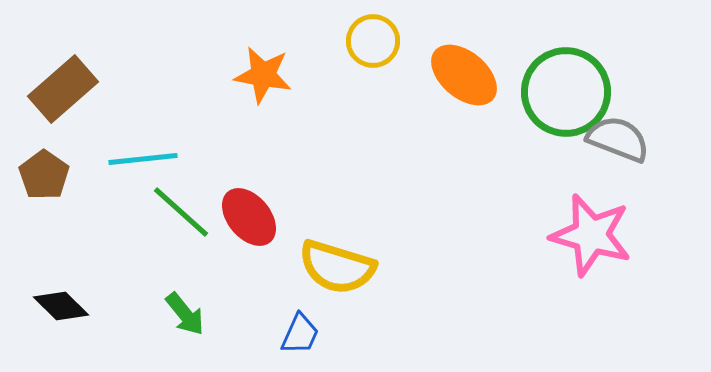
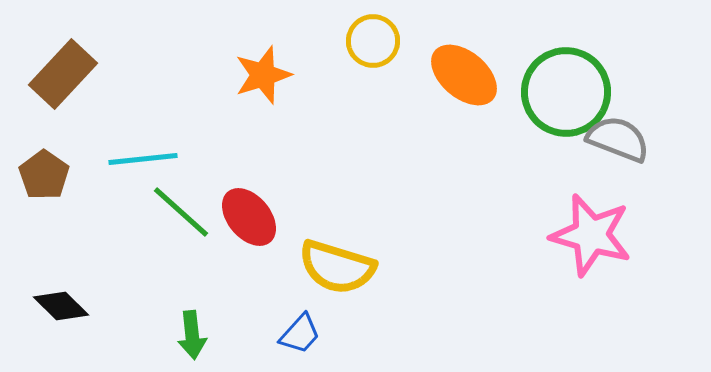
orange star: rotated 28 degrees counterclockwise
brown rectangle: moved 15 px up; rotated 6 degrees counterclockwise
green arrow: moved 7 px right, 21 px down; rotated 33 degrees clockwise
blue trapezoid: rotated 18 degrees clockwise
